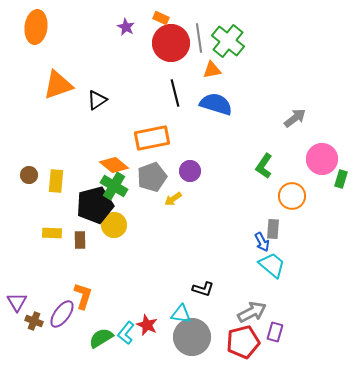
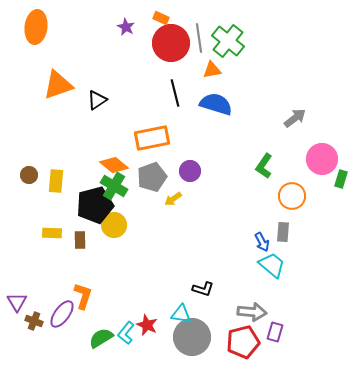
gray rectangle at (273, 229): moved 10 px right, 3 px down
gray arrow at (252, 312): rotated 32 degrees clockwise
